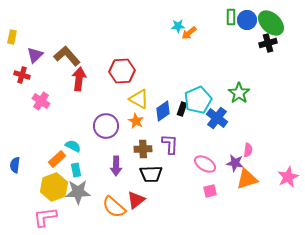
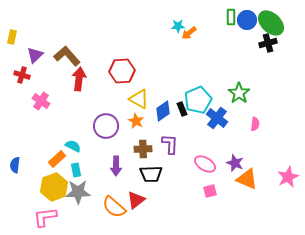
black rectangle: rotated 40 degrees counterclockwise
pink semicircle: moved 7 px right, 26 px up
purple star: rotated 12 degrees clockwise
orange triangle: rotated 40 degrees clockwise
